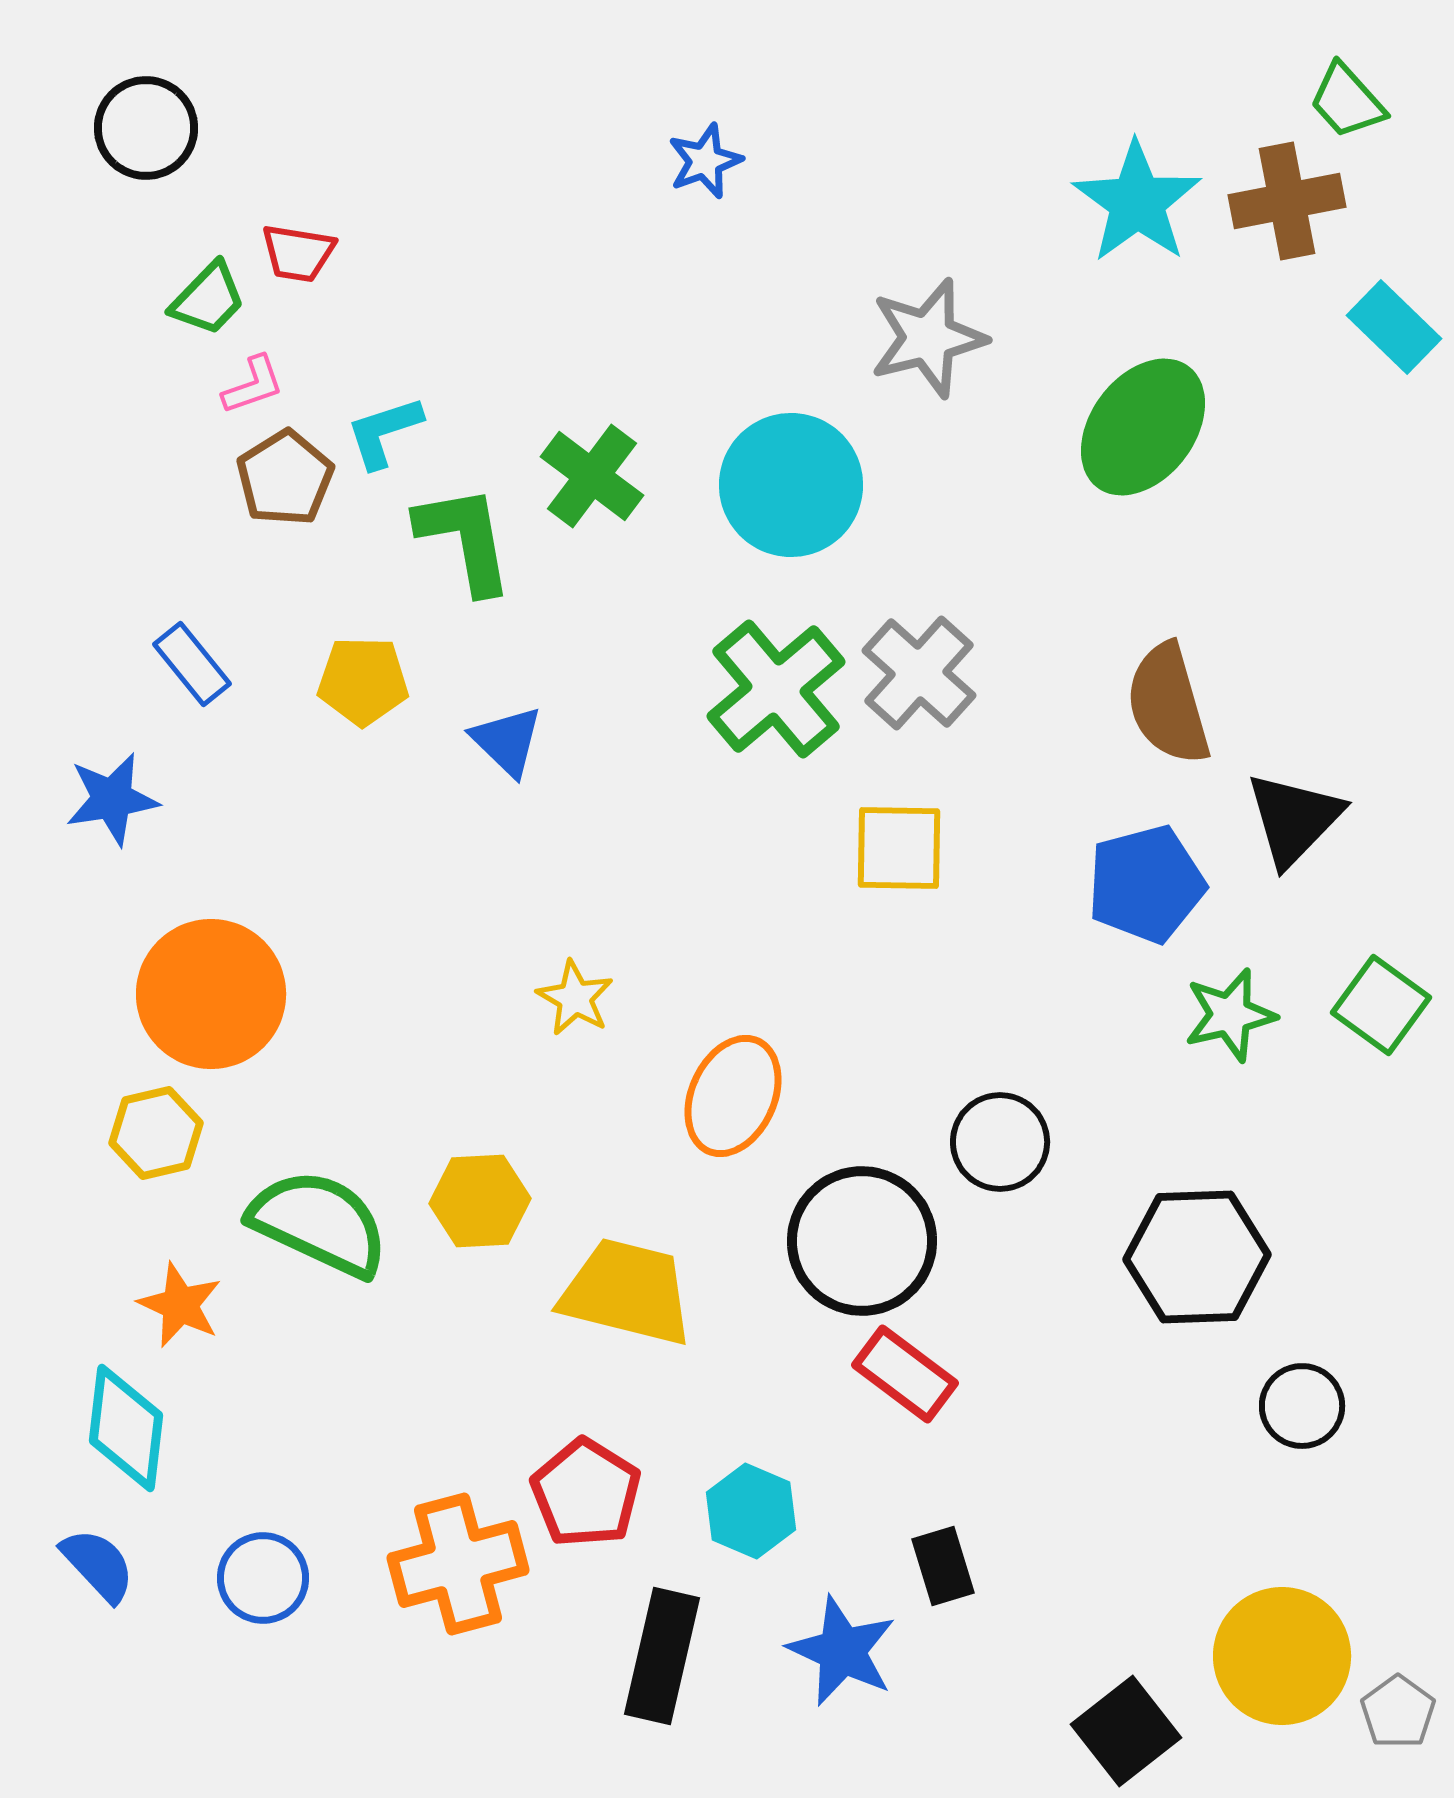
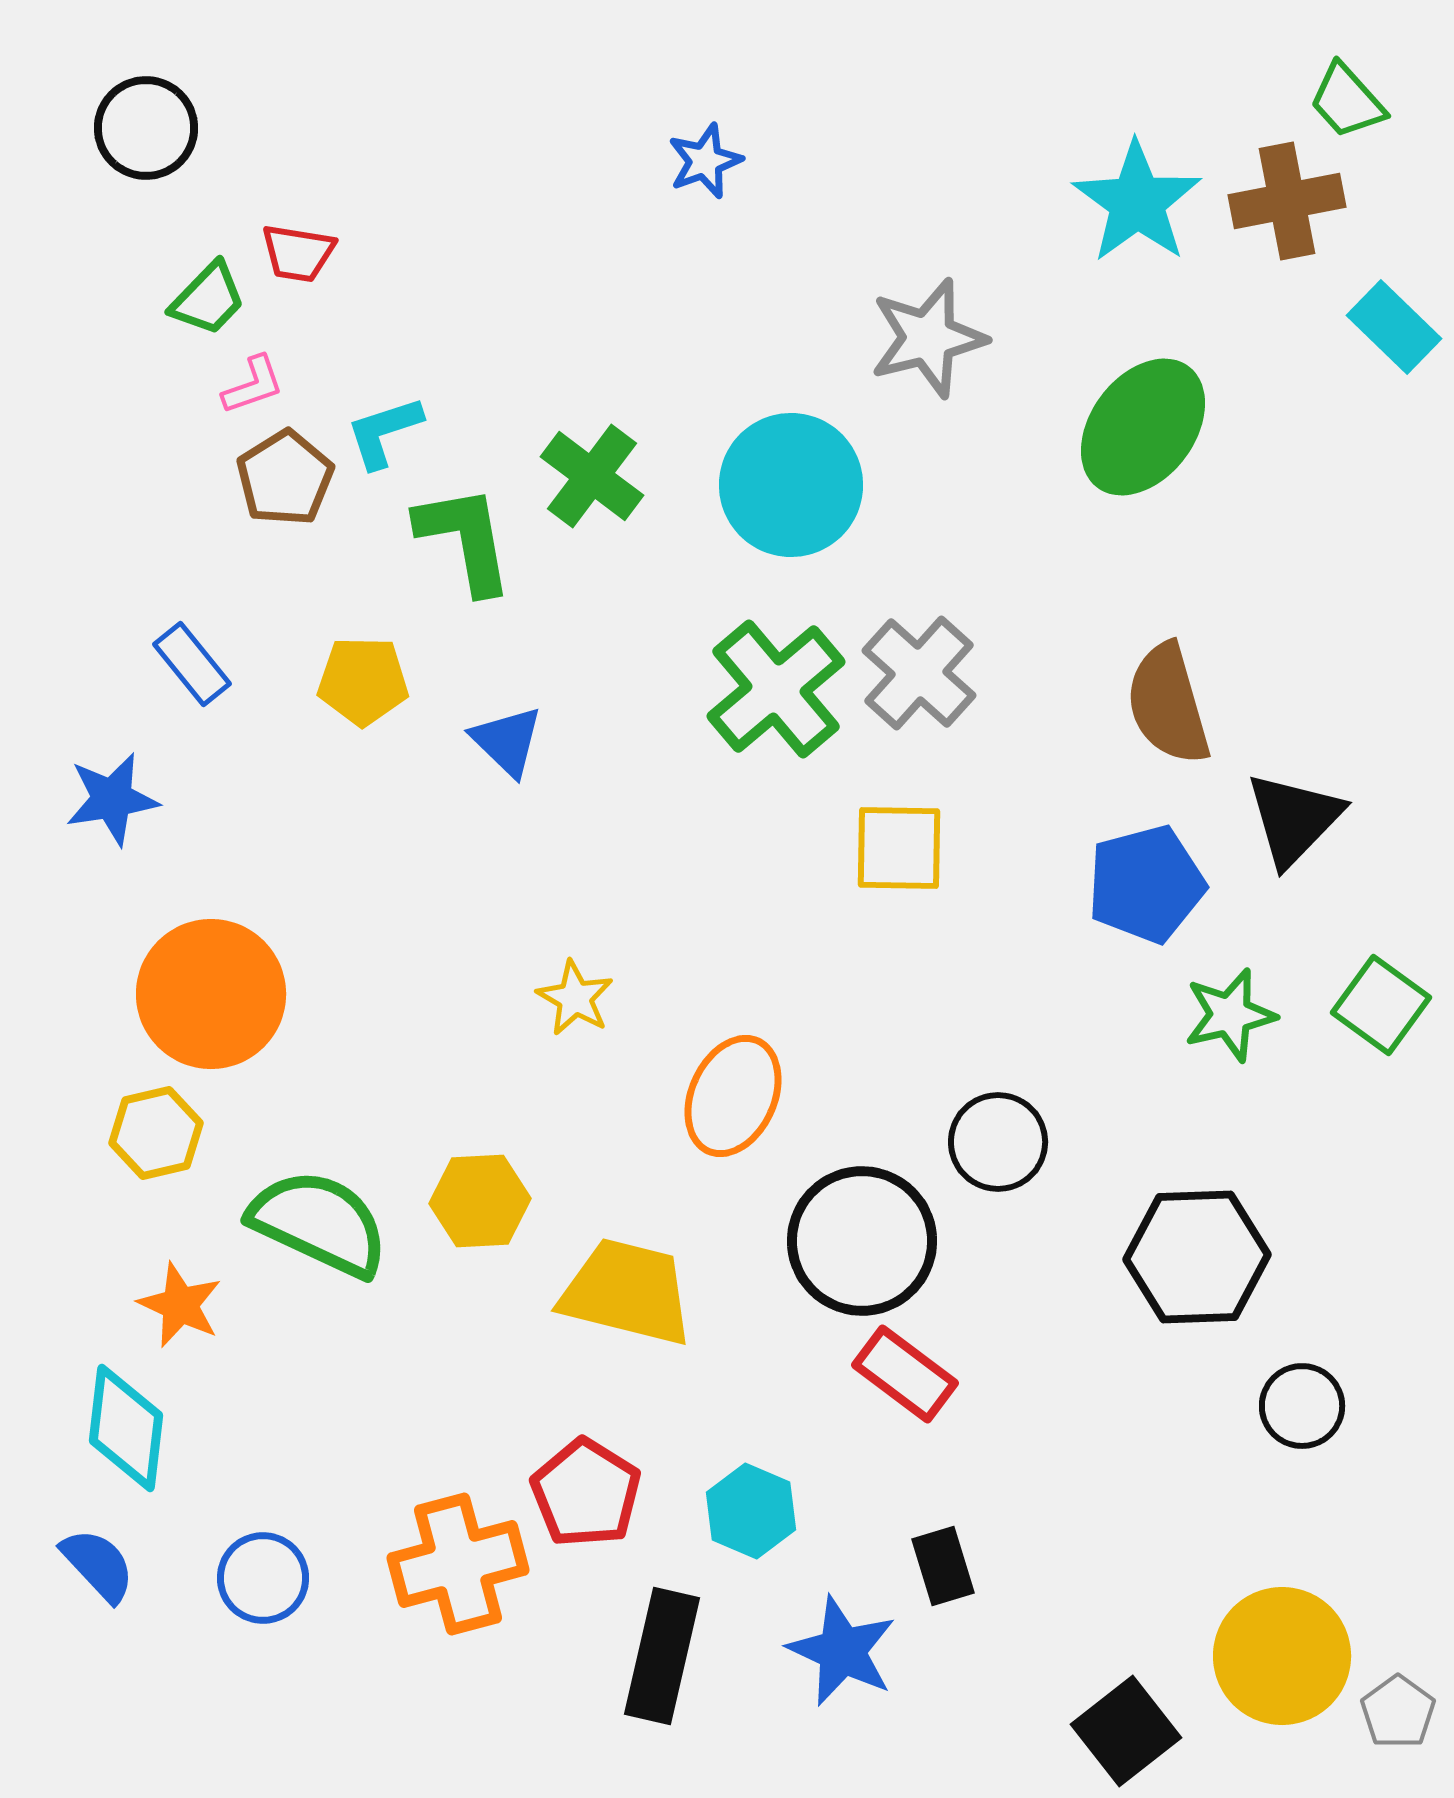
black circle at (1000, 1142): moved 2 px left
